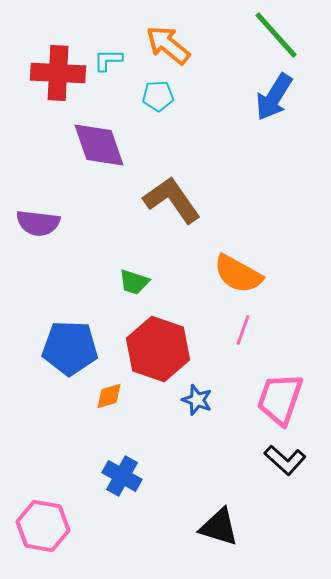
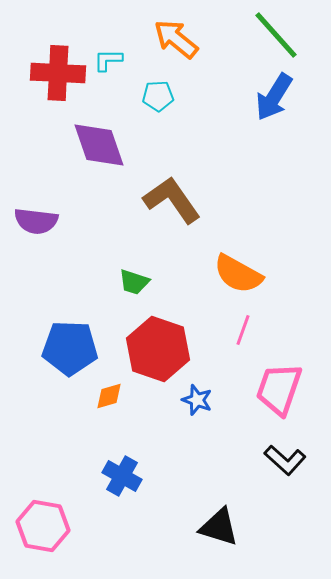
orange arrow: moved 8 px right, 6 px up
purple semicircle: moved 2 px left, 2 px up
pink trapezoid: moved 1 px left, 10 px up
